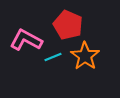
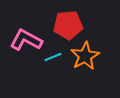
red pentagon: rotated 28 degrees counterclockwise
orange star: rotated 8 degrees clockwise
